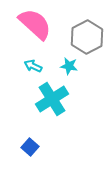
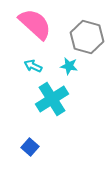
gray hexagon: rotated 16 degrees counterclockwise
